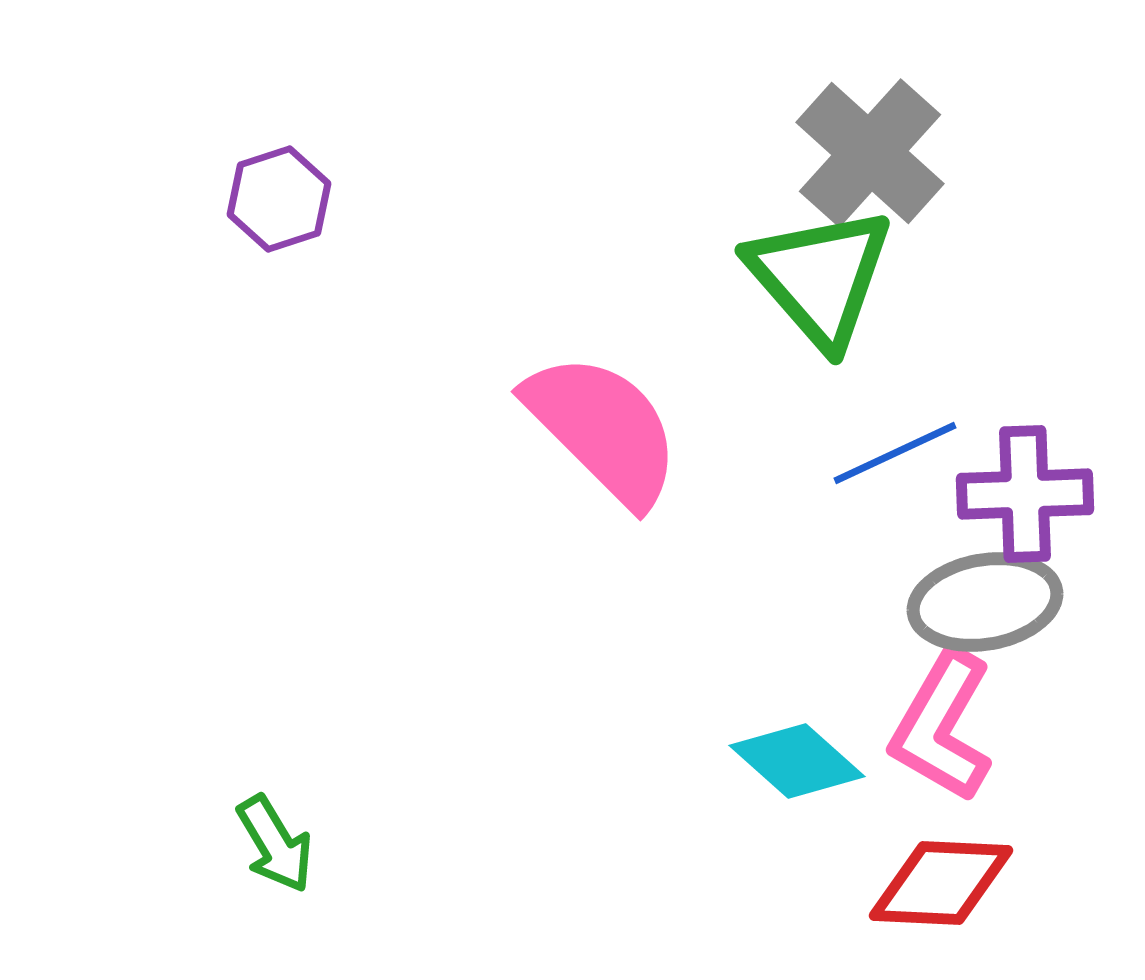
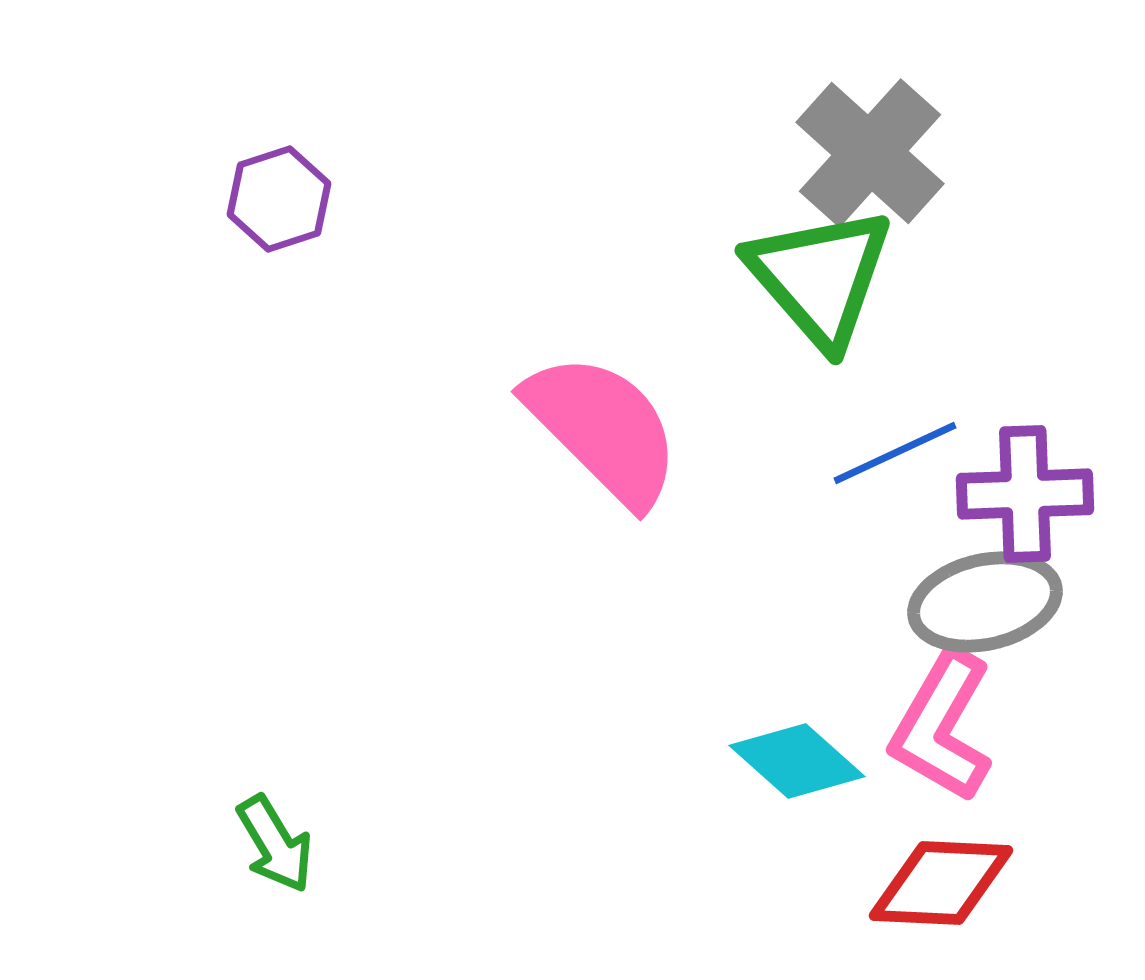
gray ellipse: rotated 3 degrees counterclockwise
